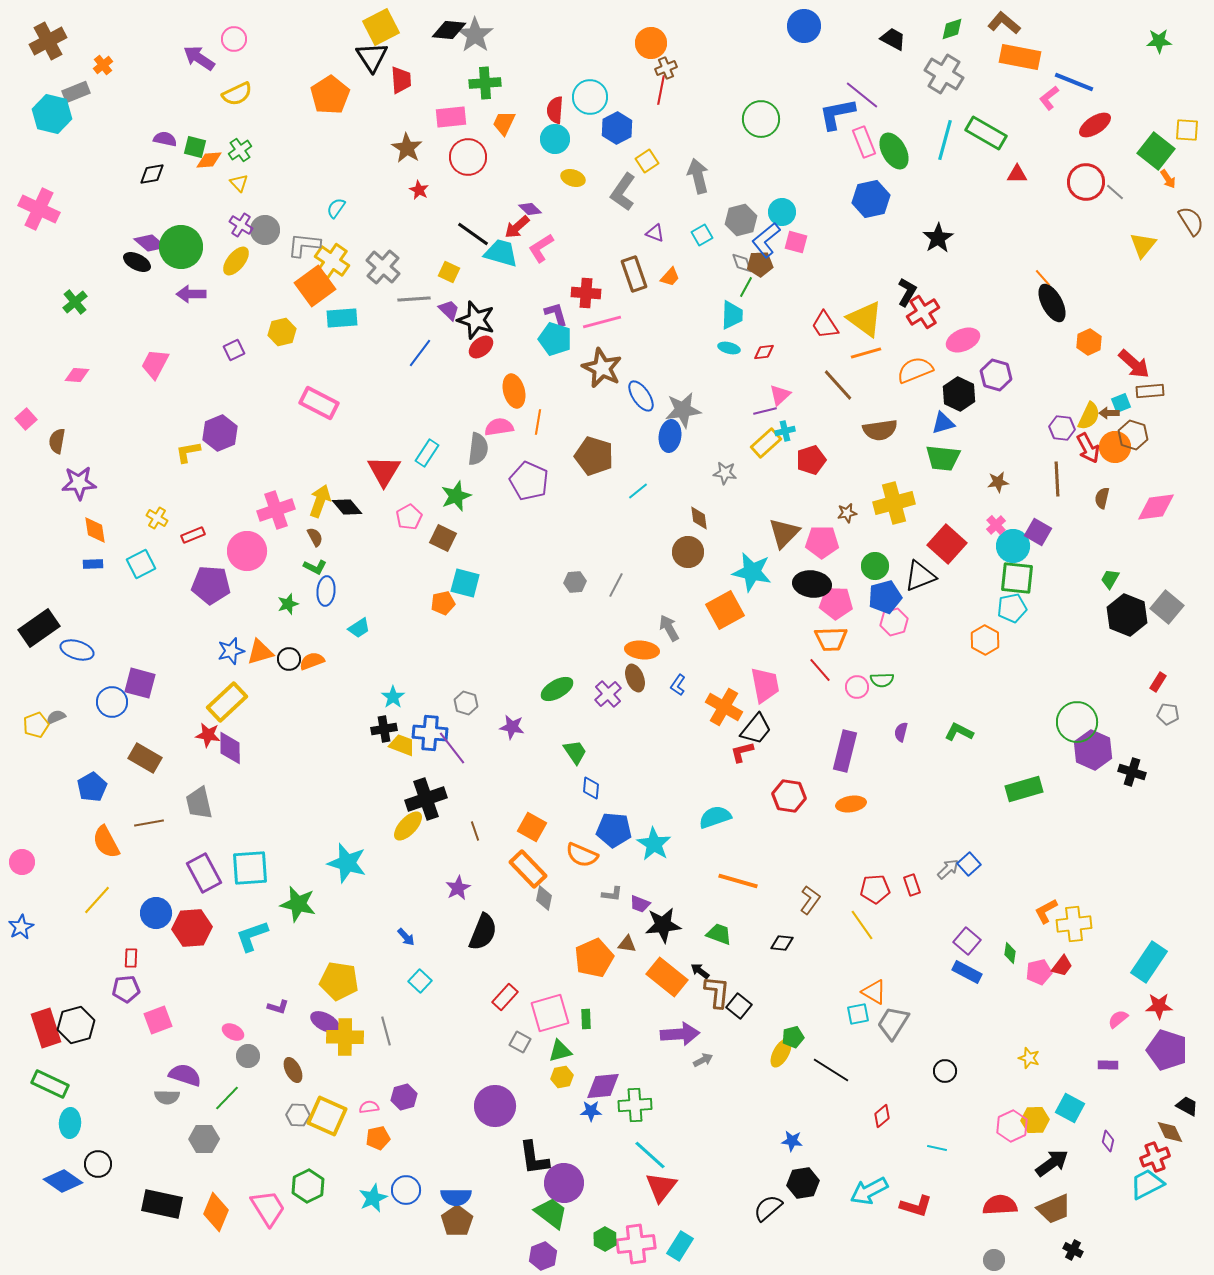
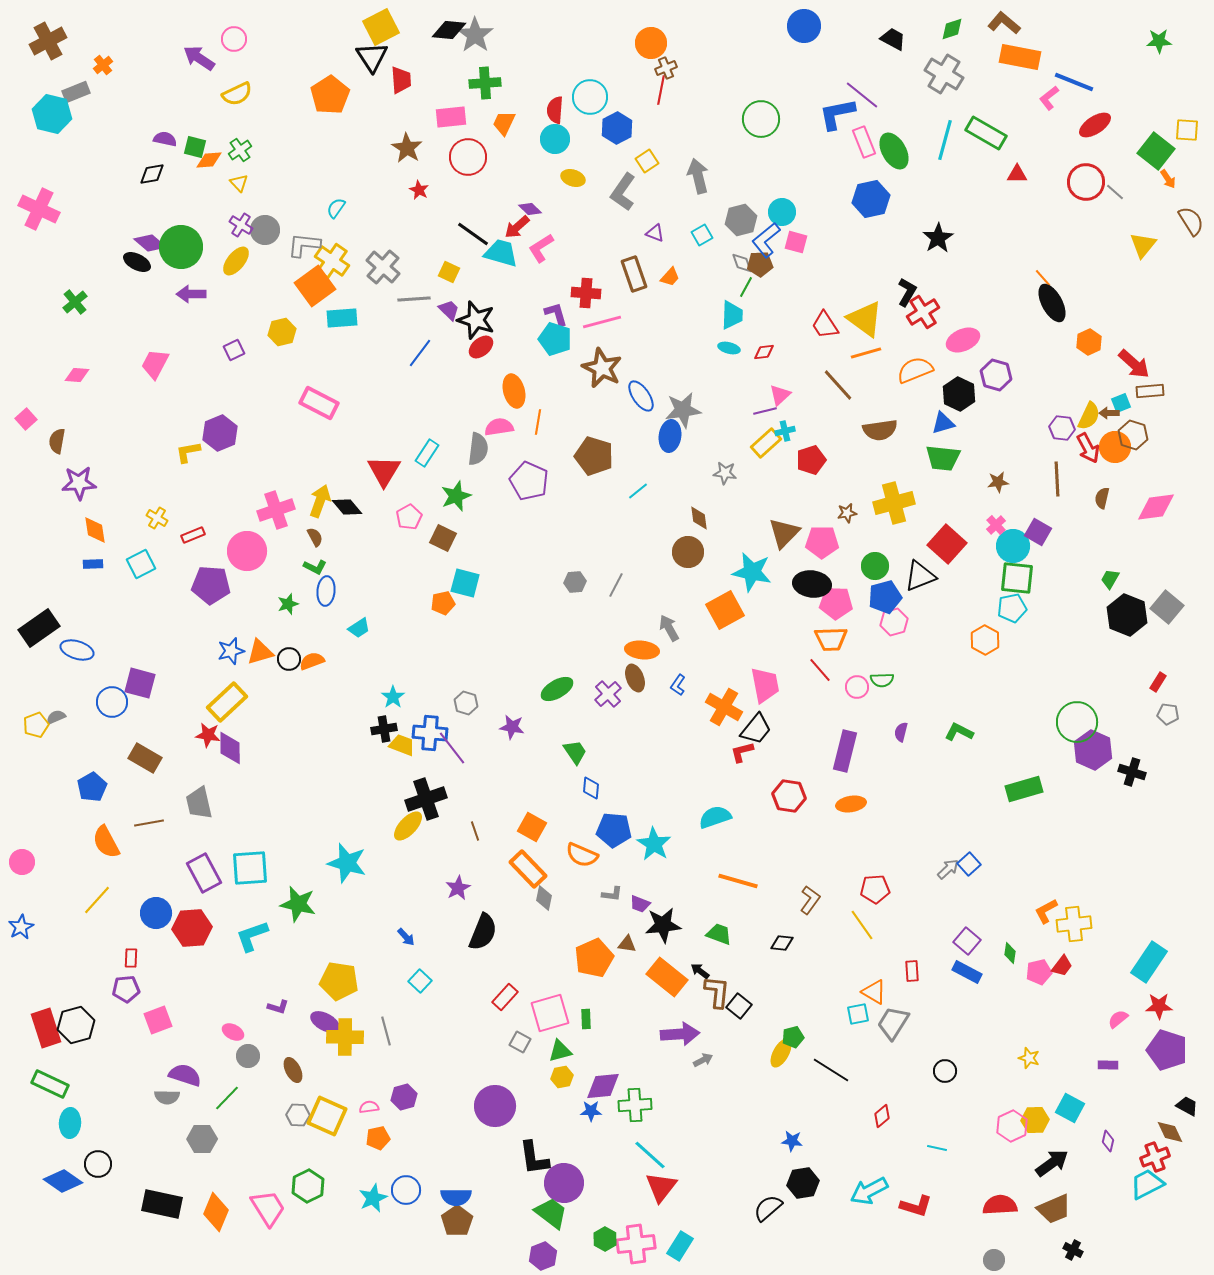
red rectangle at (912, 885): moved 86 px down; rotated 15 degrees clockwise
gray hexagon at (204, 1139): moved 2 px left
